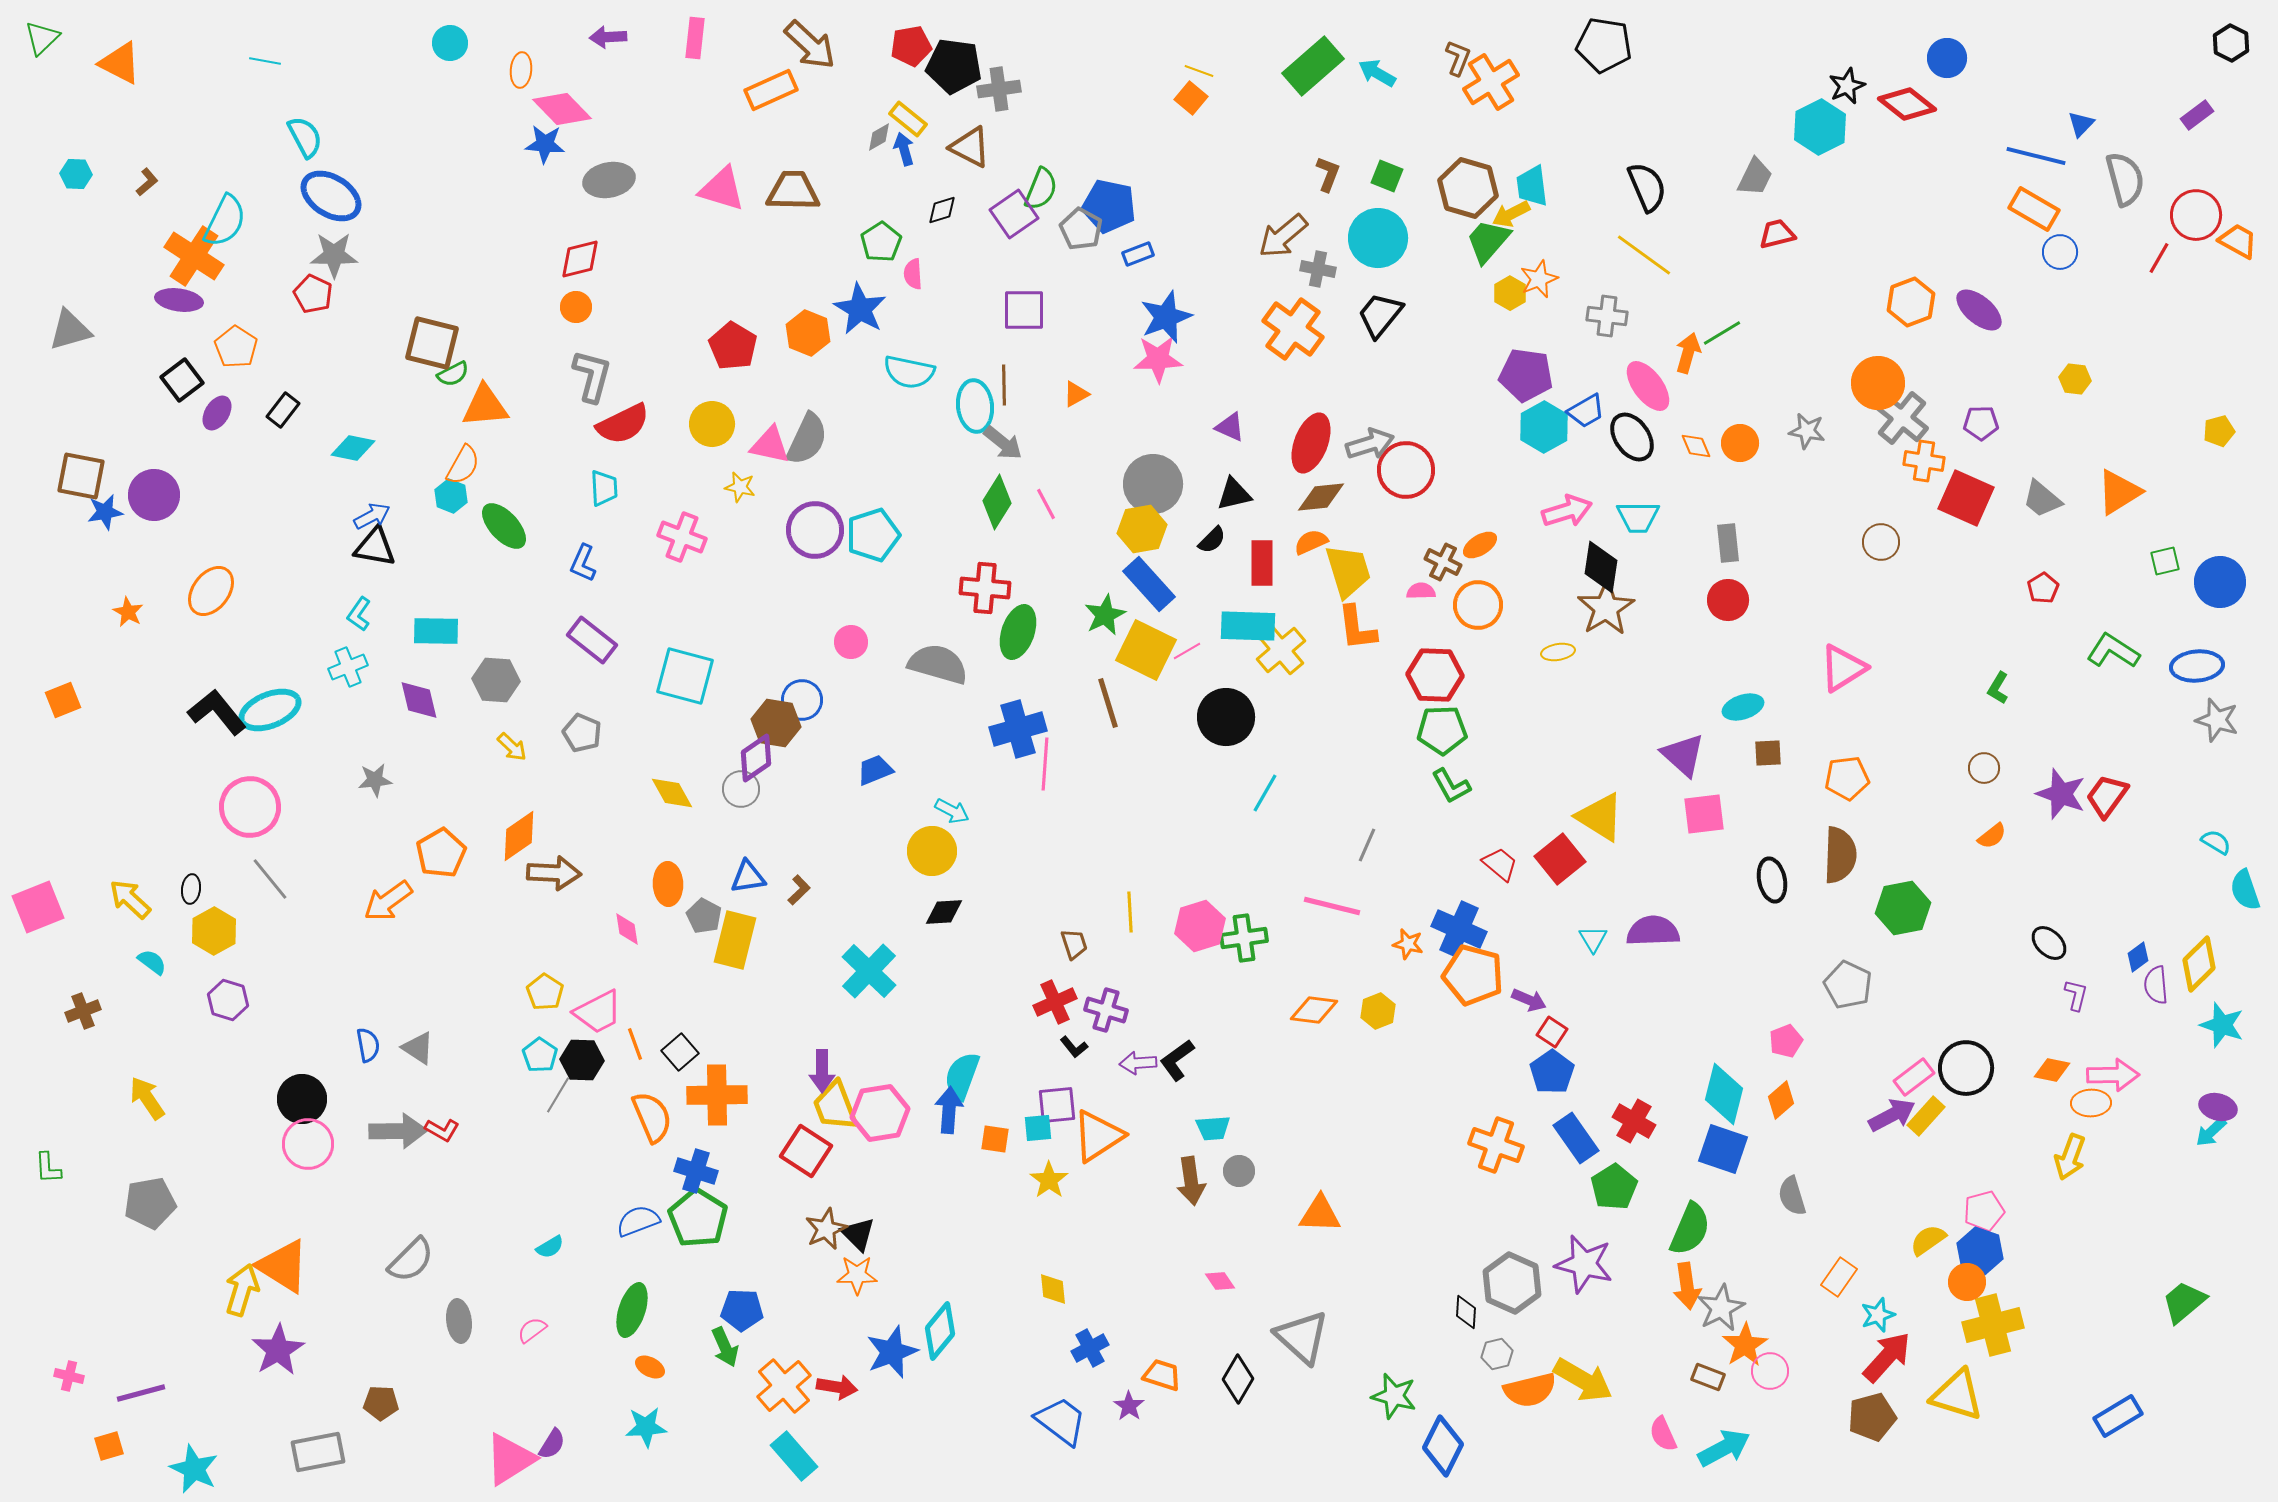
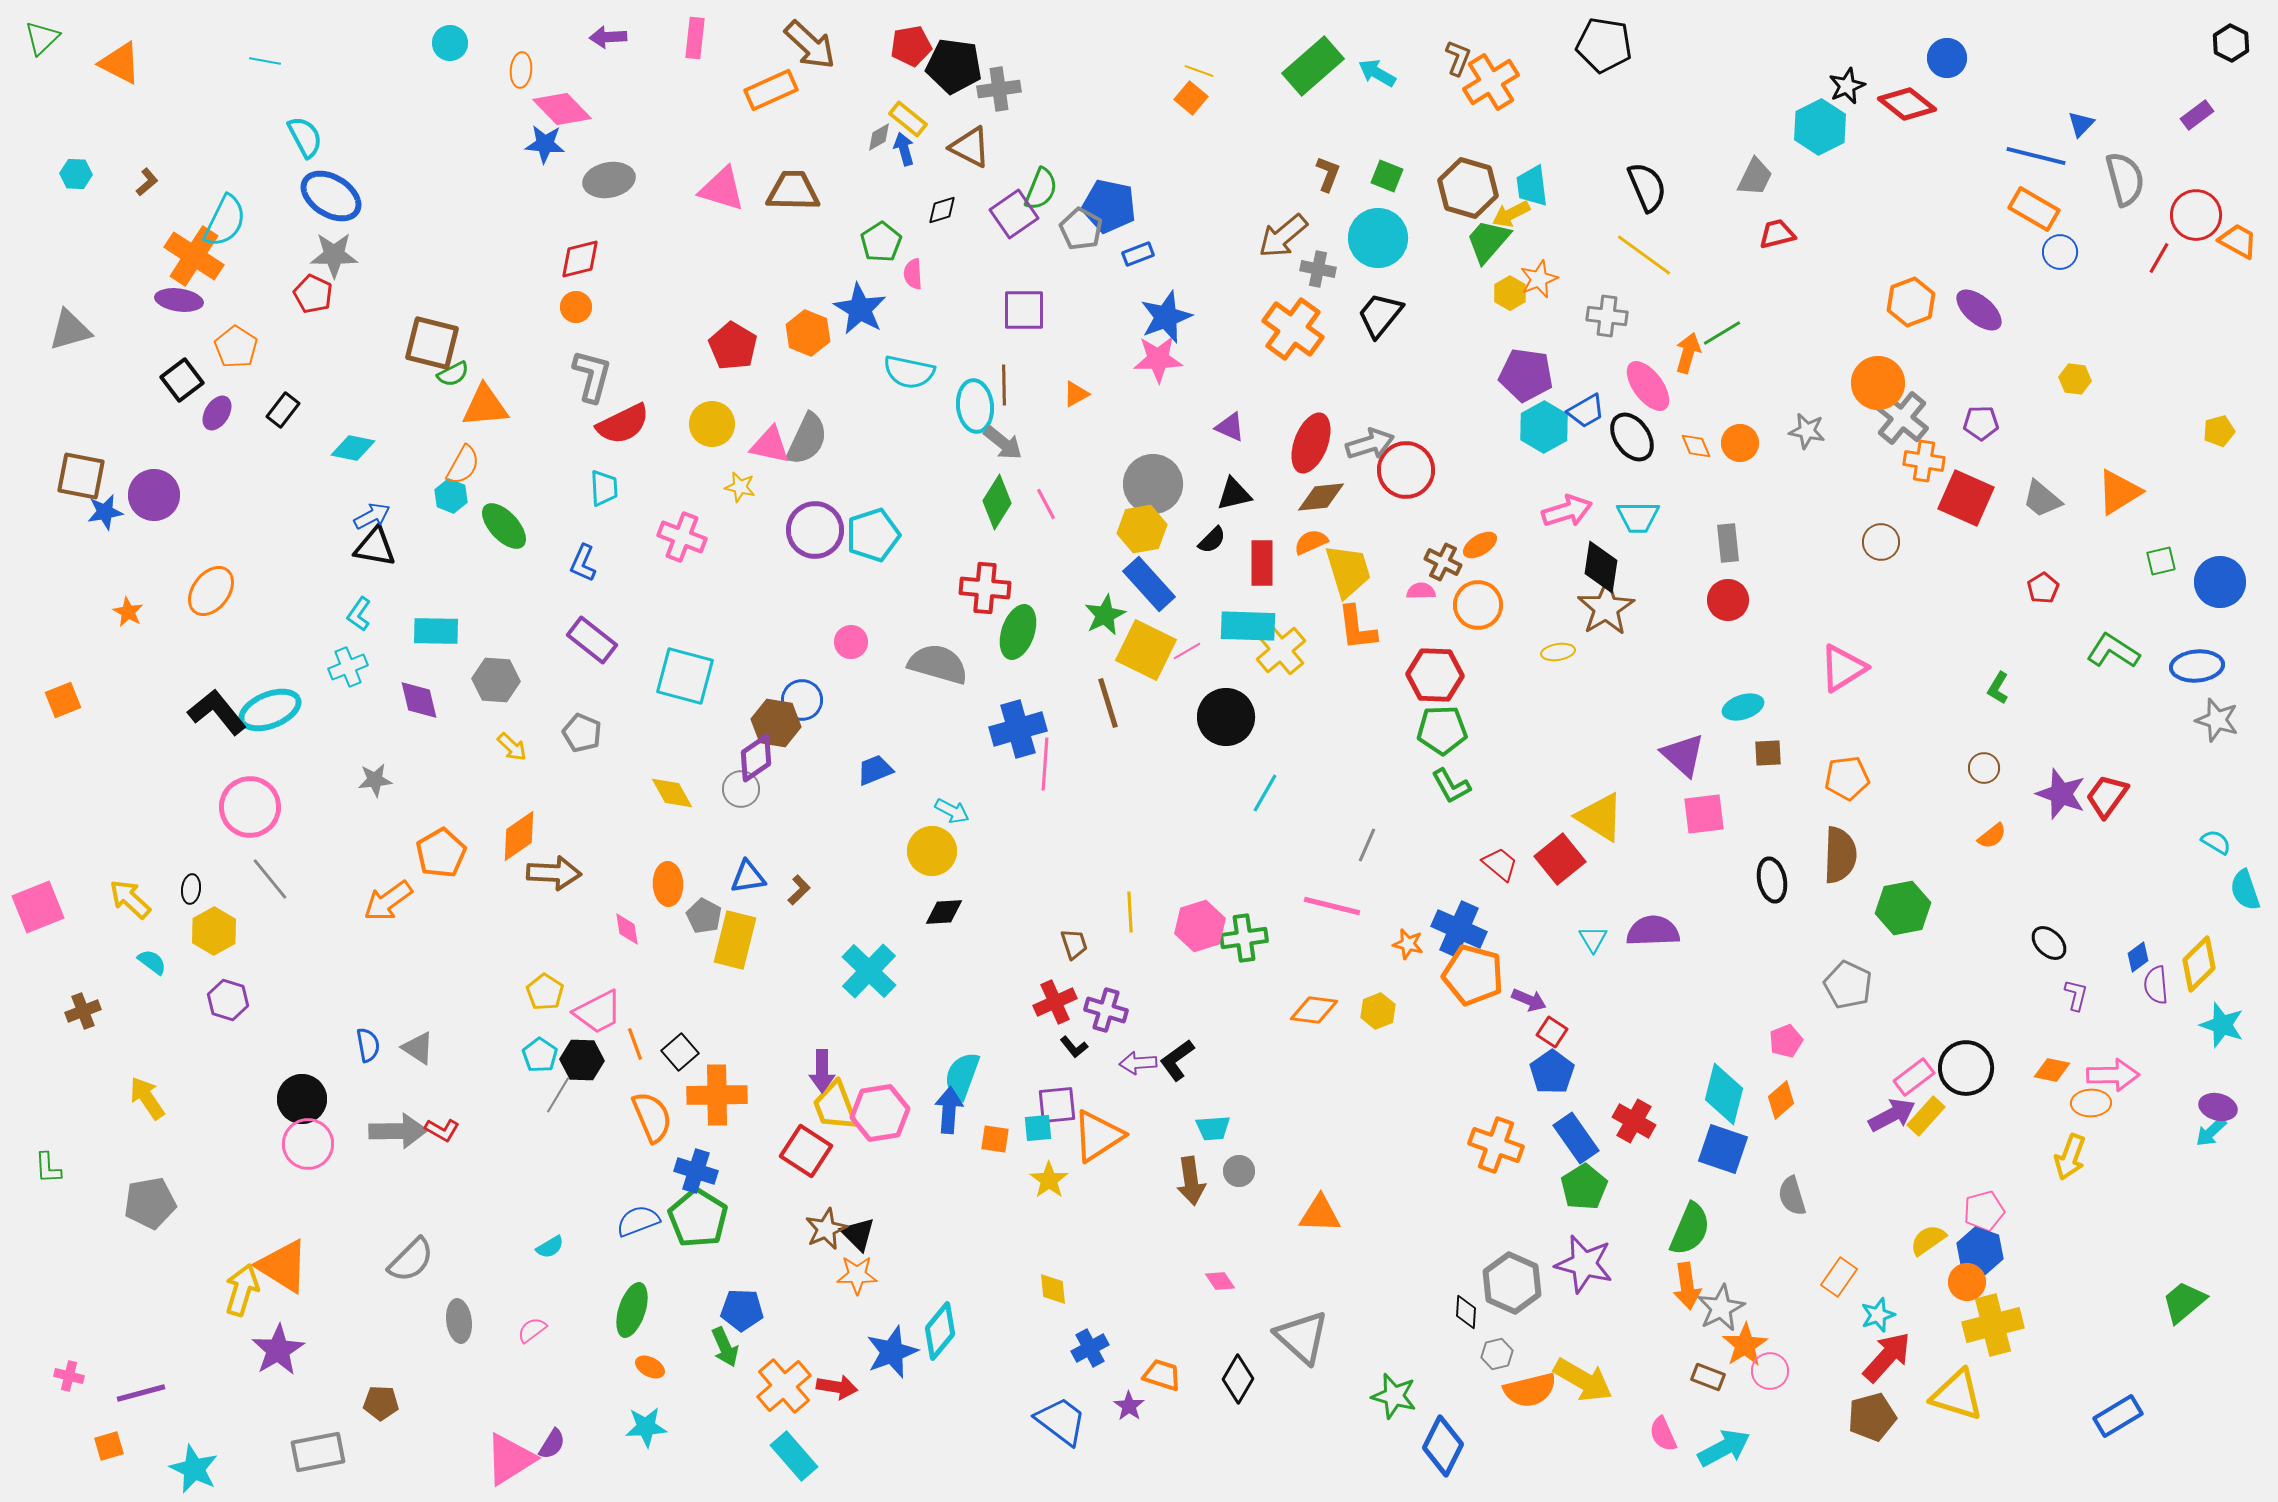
green square at (2165, 561): moved 4 px left
green pentagon at (1614, 1187): moved 30 px left
